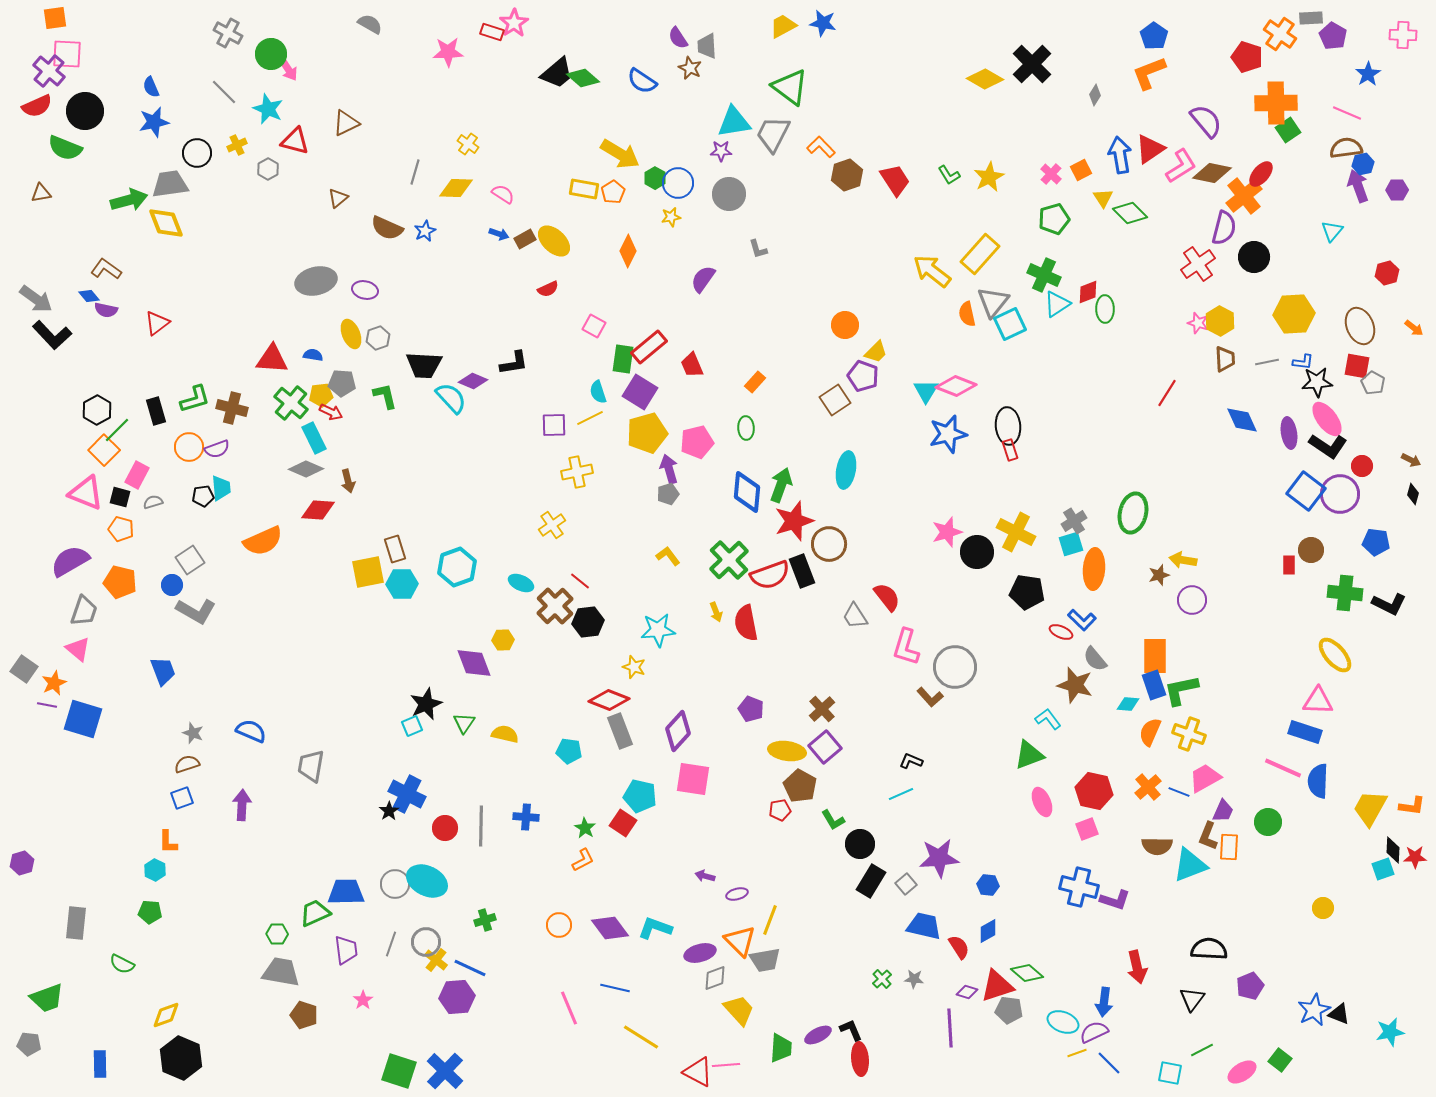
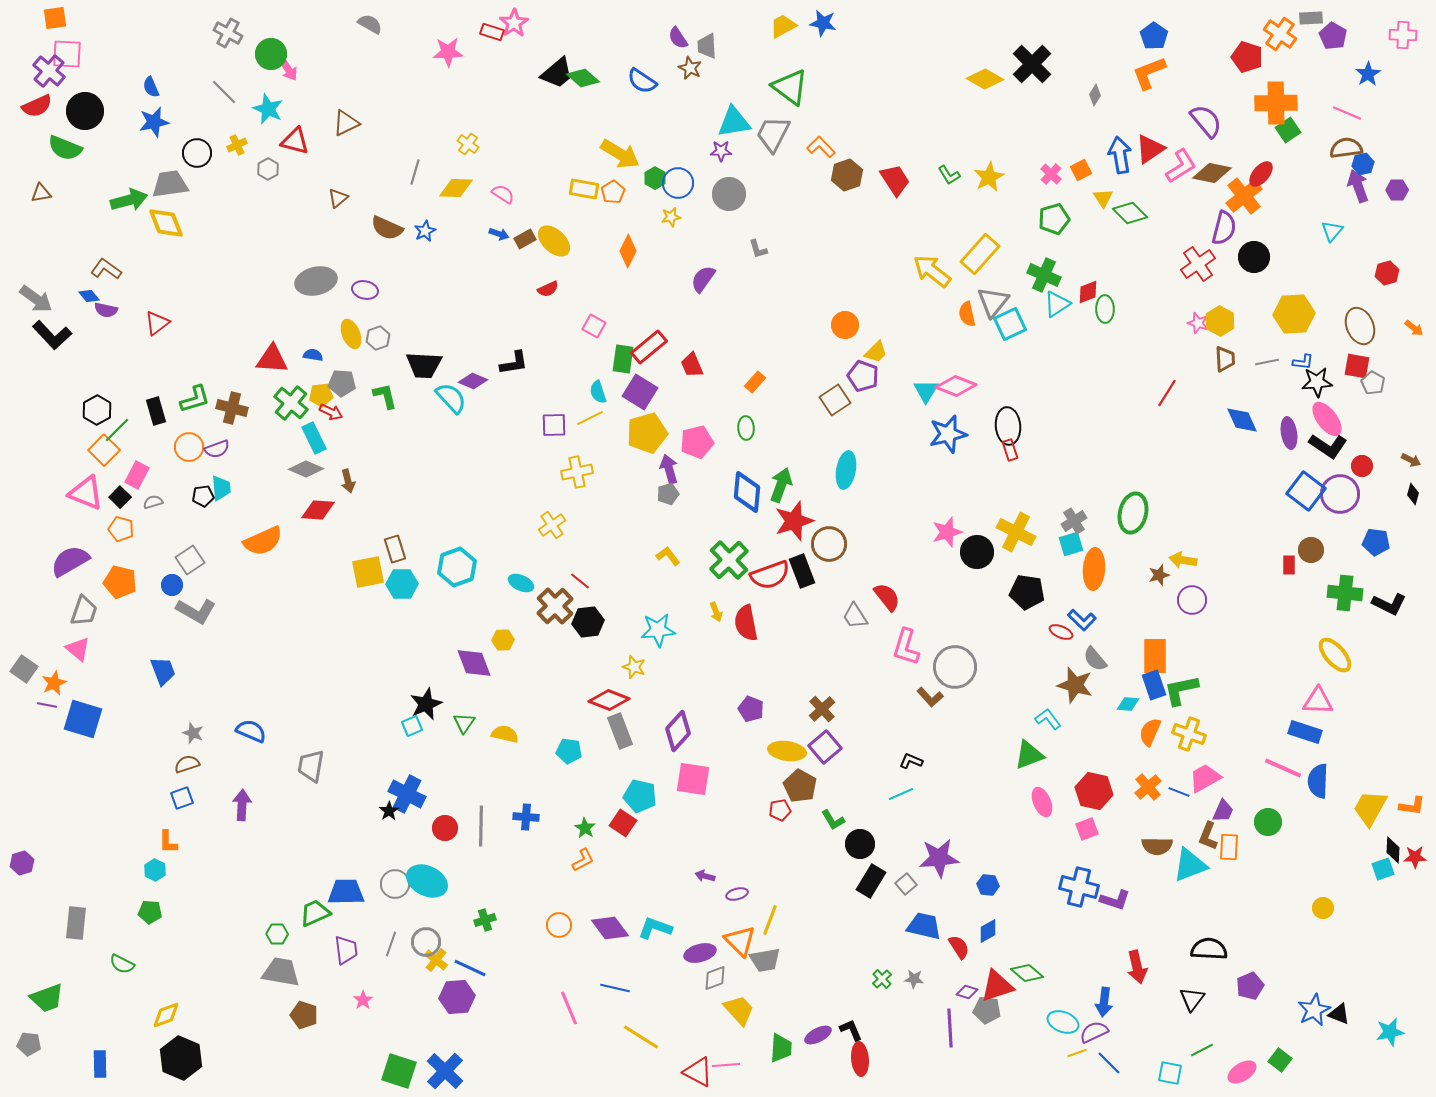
black square at (120, 497): rotated 30 degrees clockwise
gray pentagon at (1009, 1010): moved 22 px left
